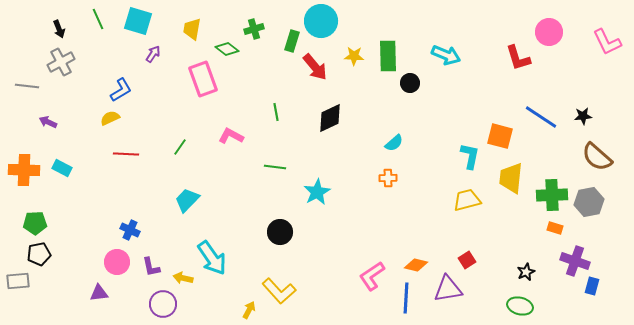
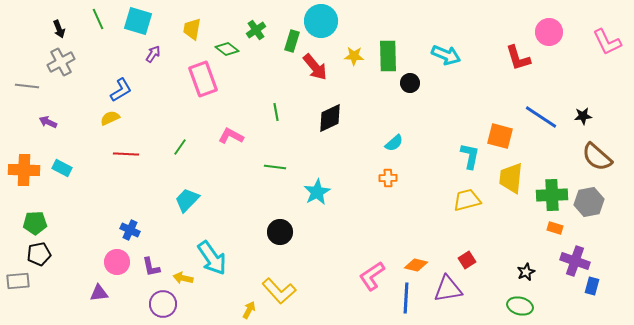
green cross at (254, 29): moved 2 px right, 1 px down; rotated 18 degrees counterclockwise
